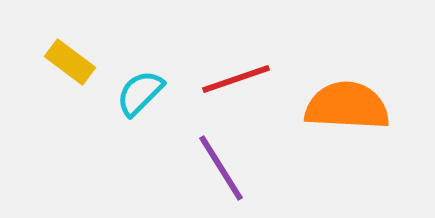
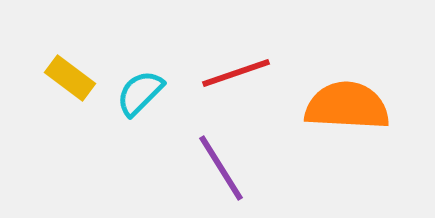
yellow rectangle: moved 16 px down
red line: moved 6 px up
